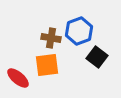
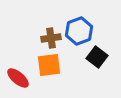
brown cross: rotated 18 degrees counterclockwise
orange square: moved 2 px right
